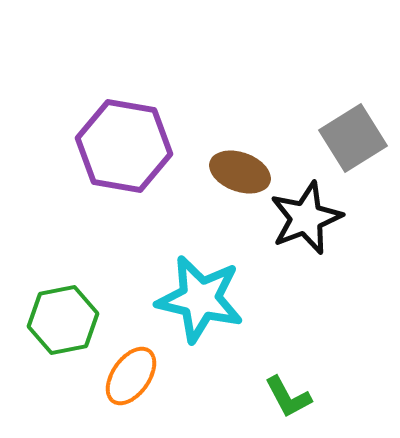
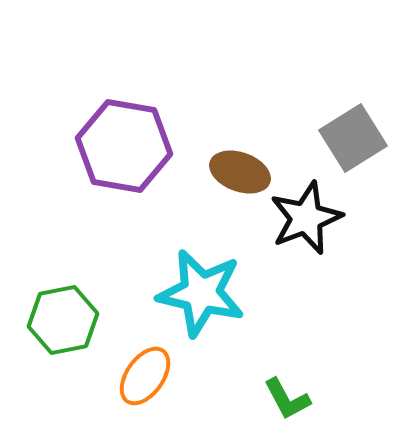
cyan star: moved 1 px right, 6 px up
orange ellipse: moved 14 px right
green L-shape: moved 1 px left, 2 px down
